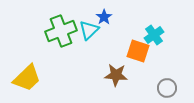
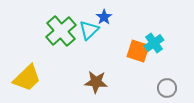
green cross: rotated 20 degrees counterclockwise
cyan cross: moved 8 px down
brown star: moved 20 px left, 7 px down
